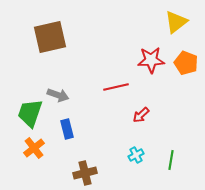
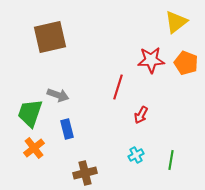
red line: moved 2 px right; rotated 60 degrees counterclockwise
red arrow: rotated 18 degrees counterclockwise
